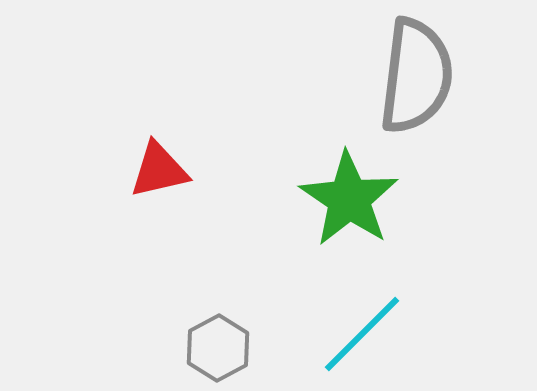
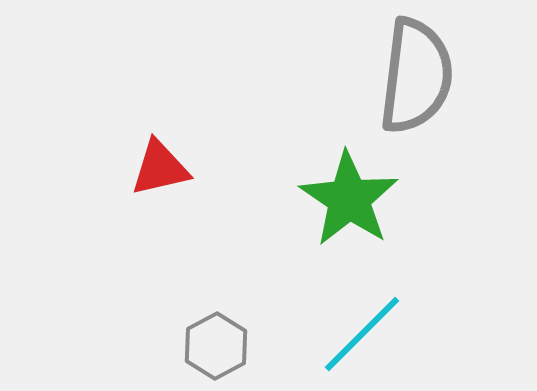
red triangle: moved 1 px right, 2 px up
gray hexagon: moved 2 px left, 2 px up
